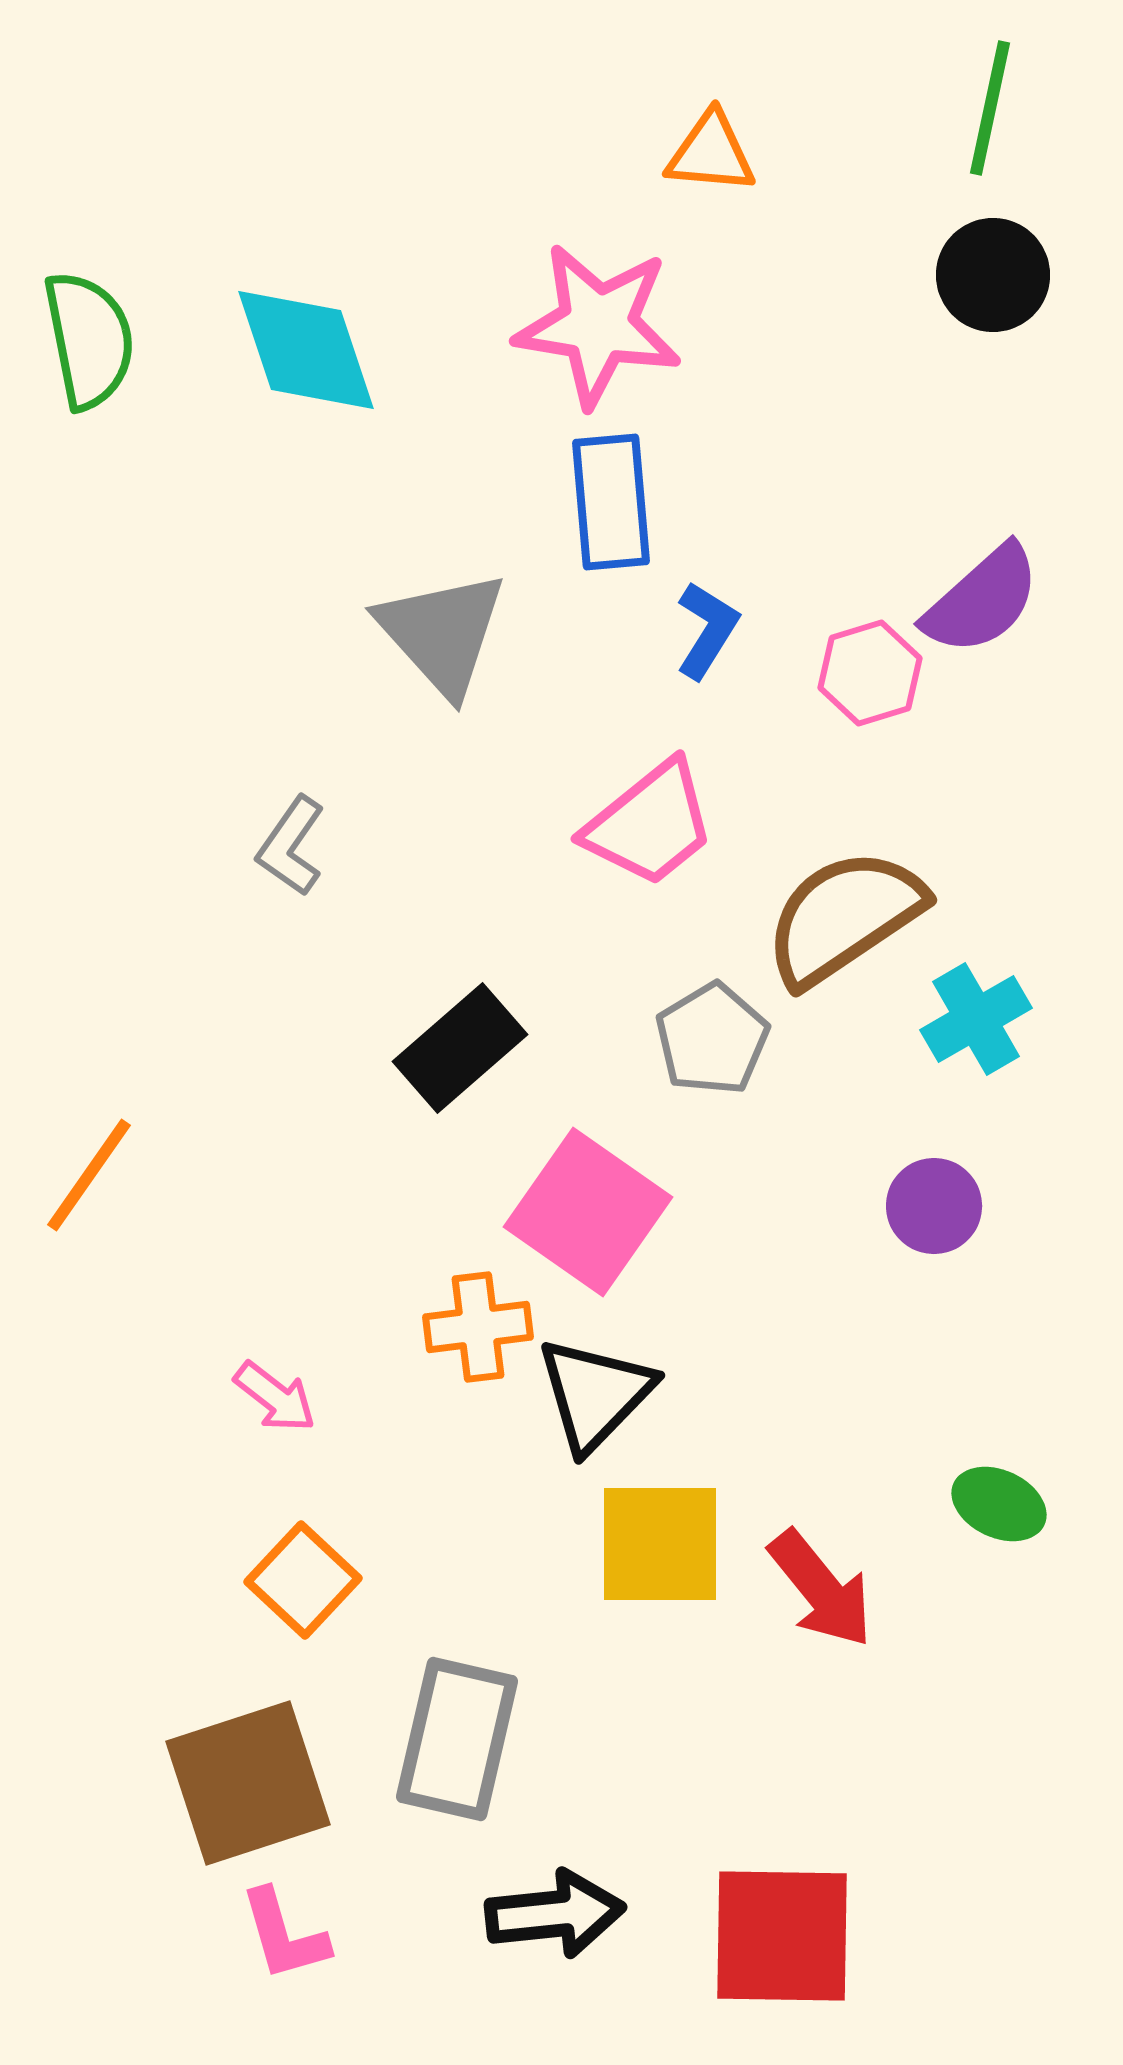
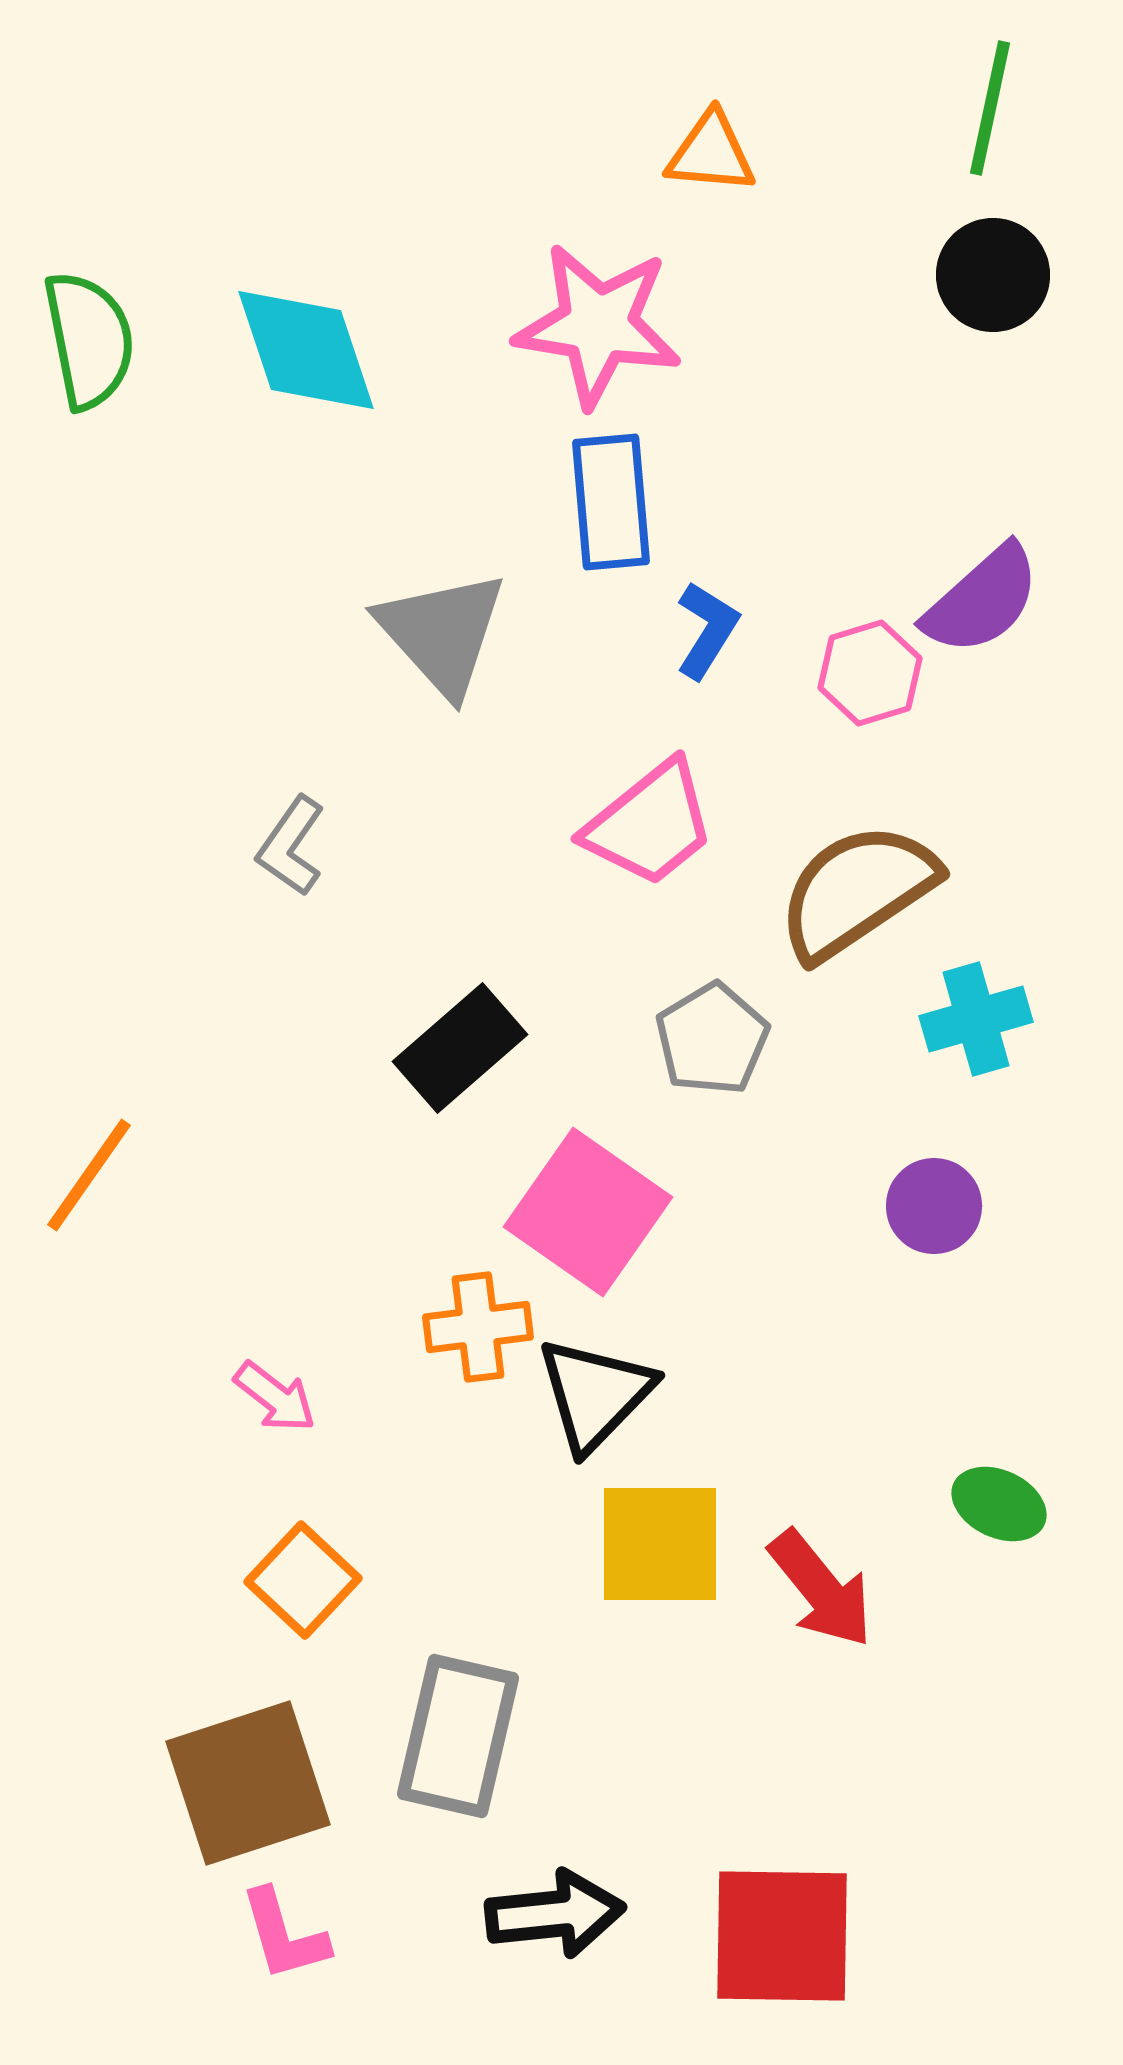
brown semicircle: moved 13 px right, 26 px up
cyan cross: rotated 14 degrees clockwise
gray rectangle: moved 1 px right, 3 px up
